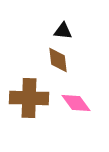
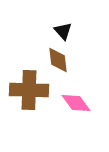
black triangle: rotated 42 degrees clockwise
brown cross: moved 8 px up
